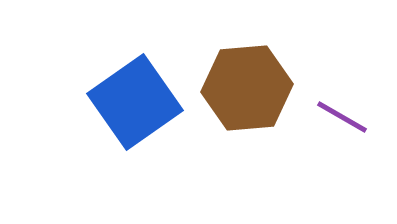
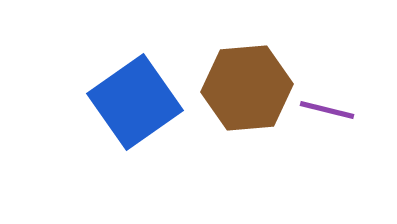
purple line: moved 15 px left, 7 px up; rotated 16 degrees counterclockwise
